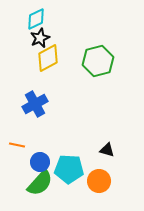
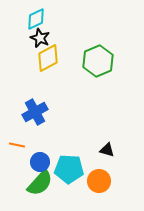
black star: rotated 24 degrees counterclockwise
green hexagon: rotated 8 degrees counterclockwise
blue cross: moved 8 px down
